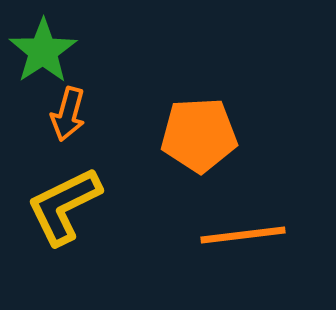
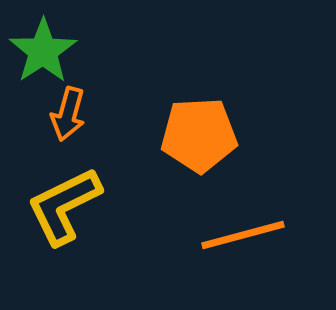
orange line: rotated 8 degrees counterclockwise
